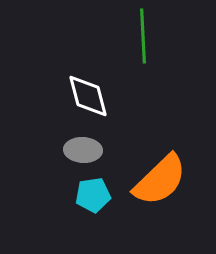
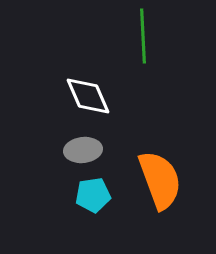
white diamond: rotated 9 degrees counterclockwise
gray ellipse: rotated 9 degrees counterclockwise
orange semicircle: rotated 66 degrees counterclockwise
